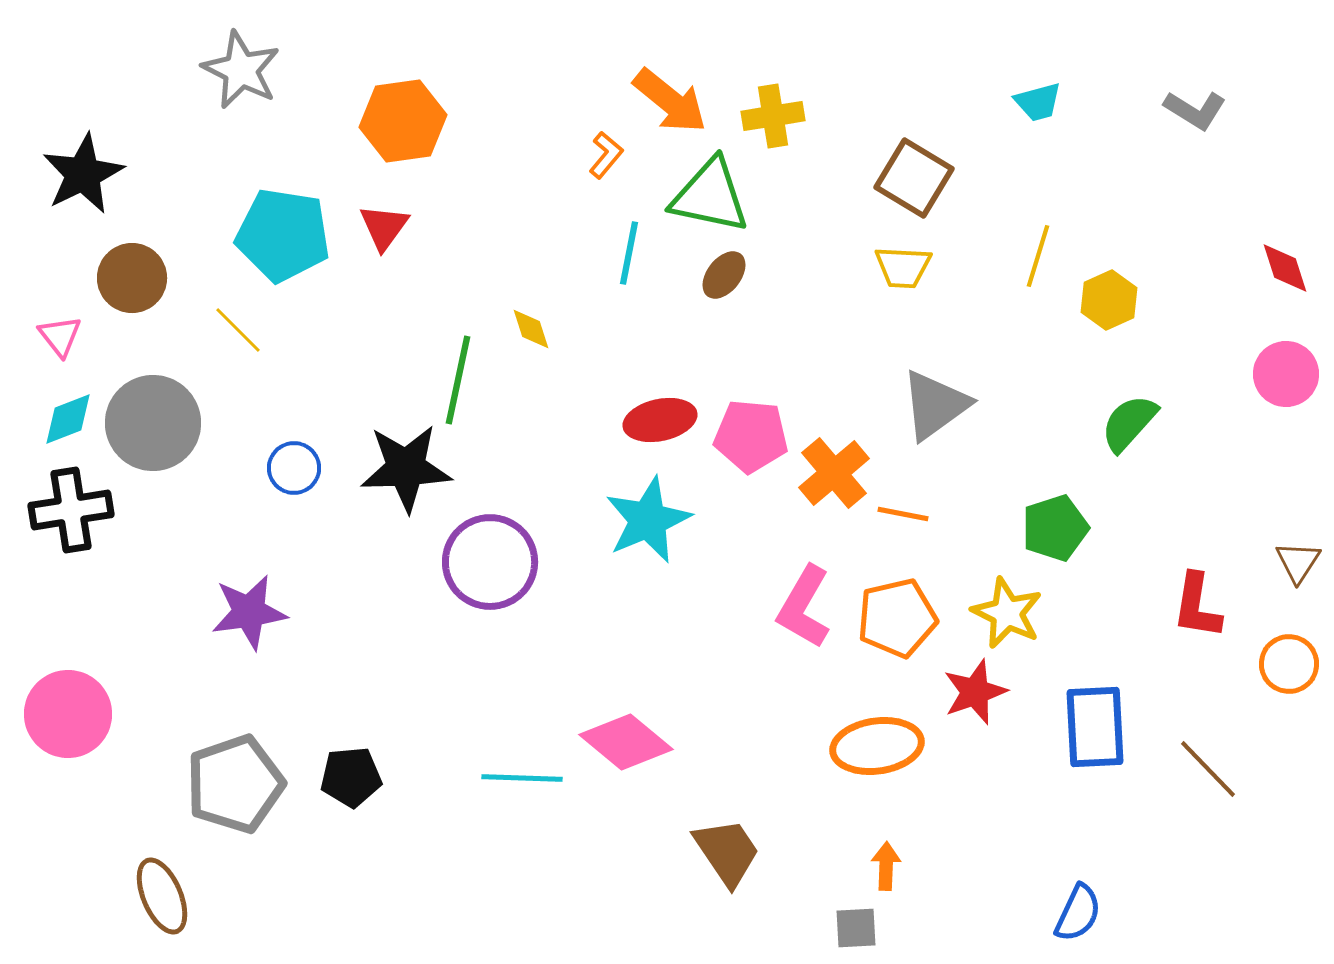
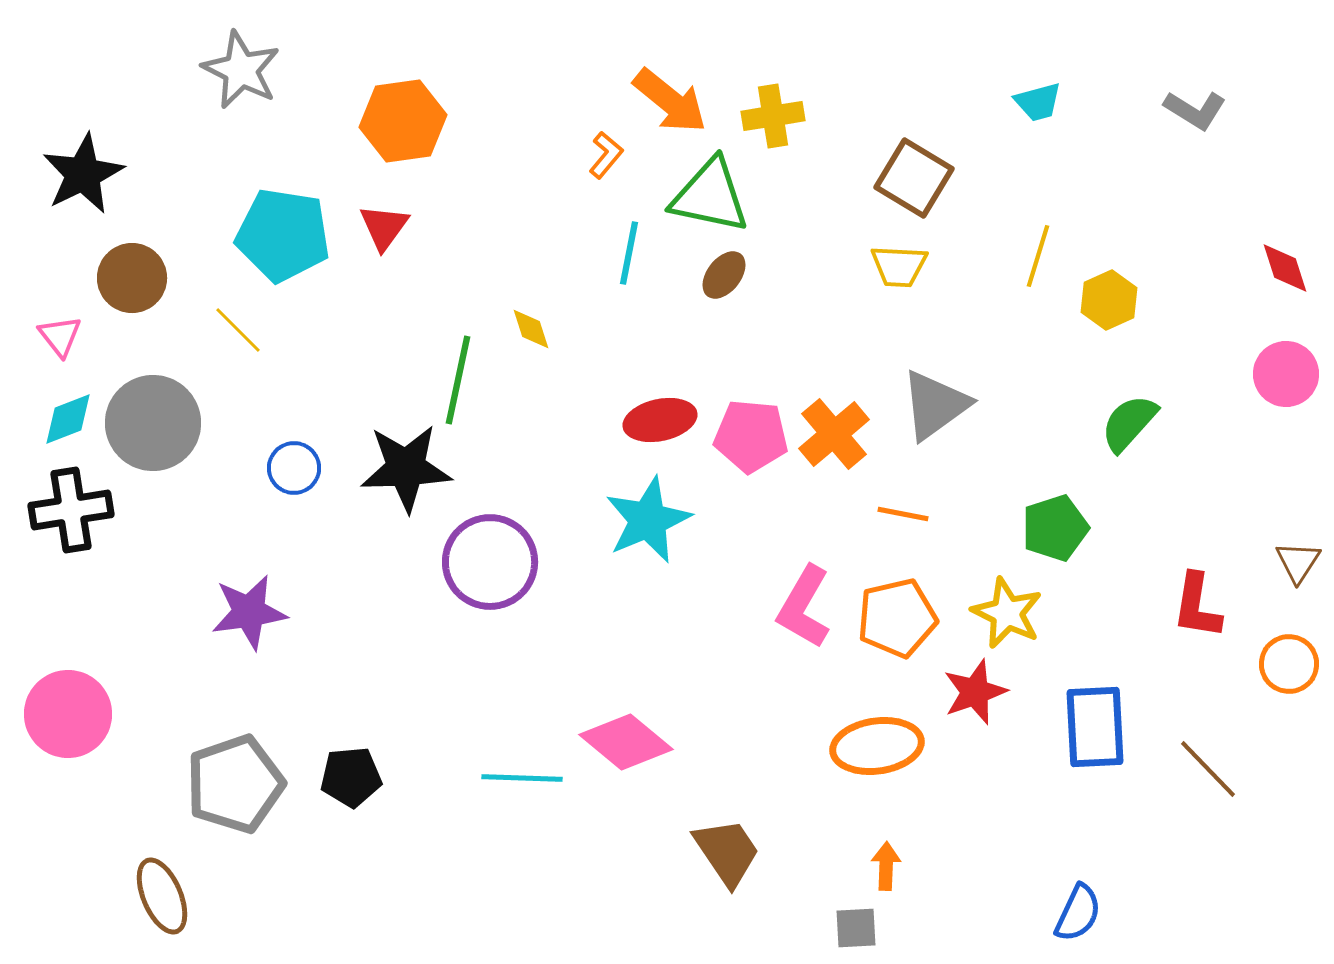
yellow trapezoid at (903, 267): moved 4 px left, 1 px up
orange cross at (834, 473): moved 39 px up
